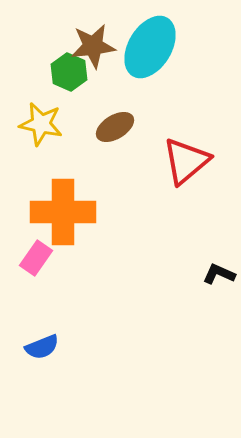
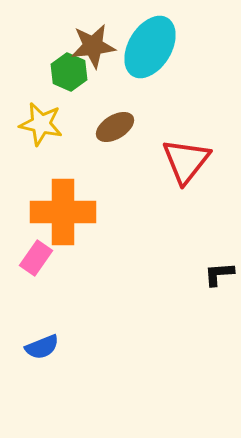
red triangle: rotated 12 degrees counterclockwise
black L-shape: rotated 28 degrees counterclockwise
